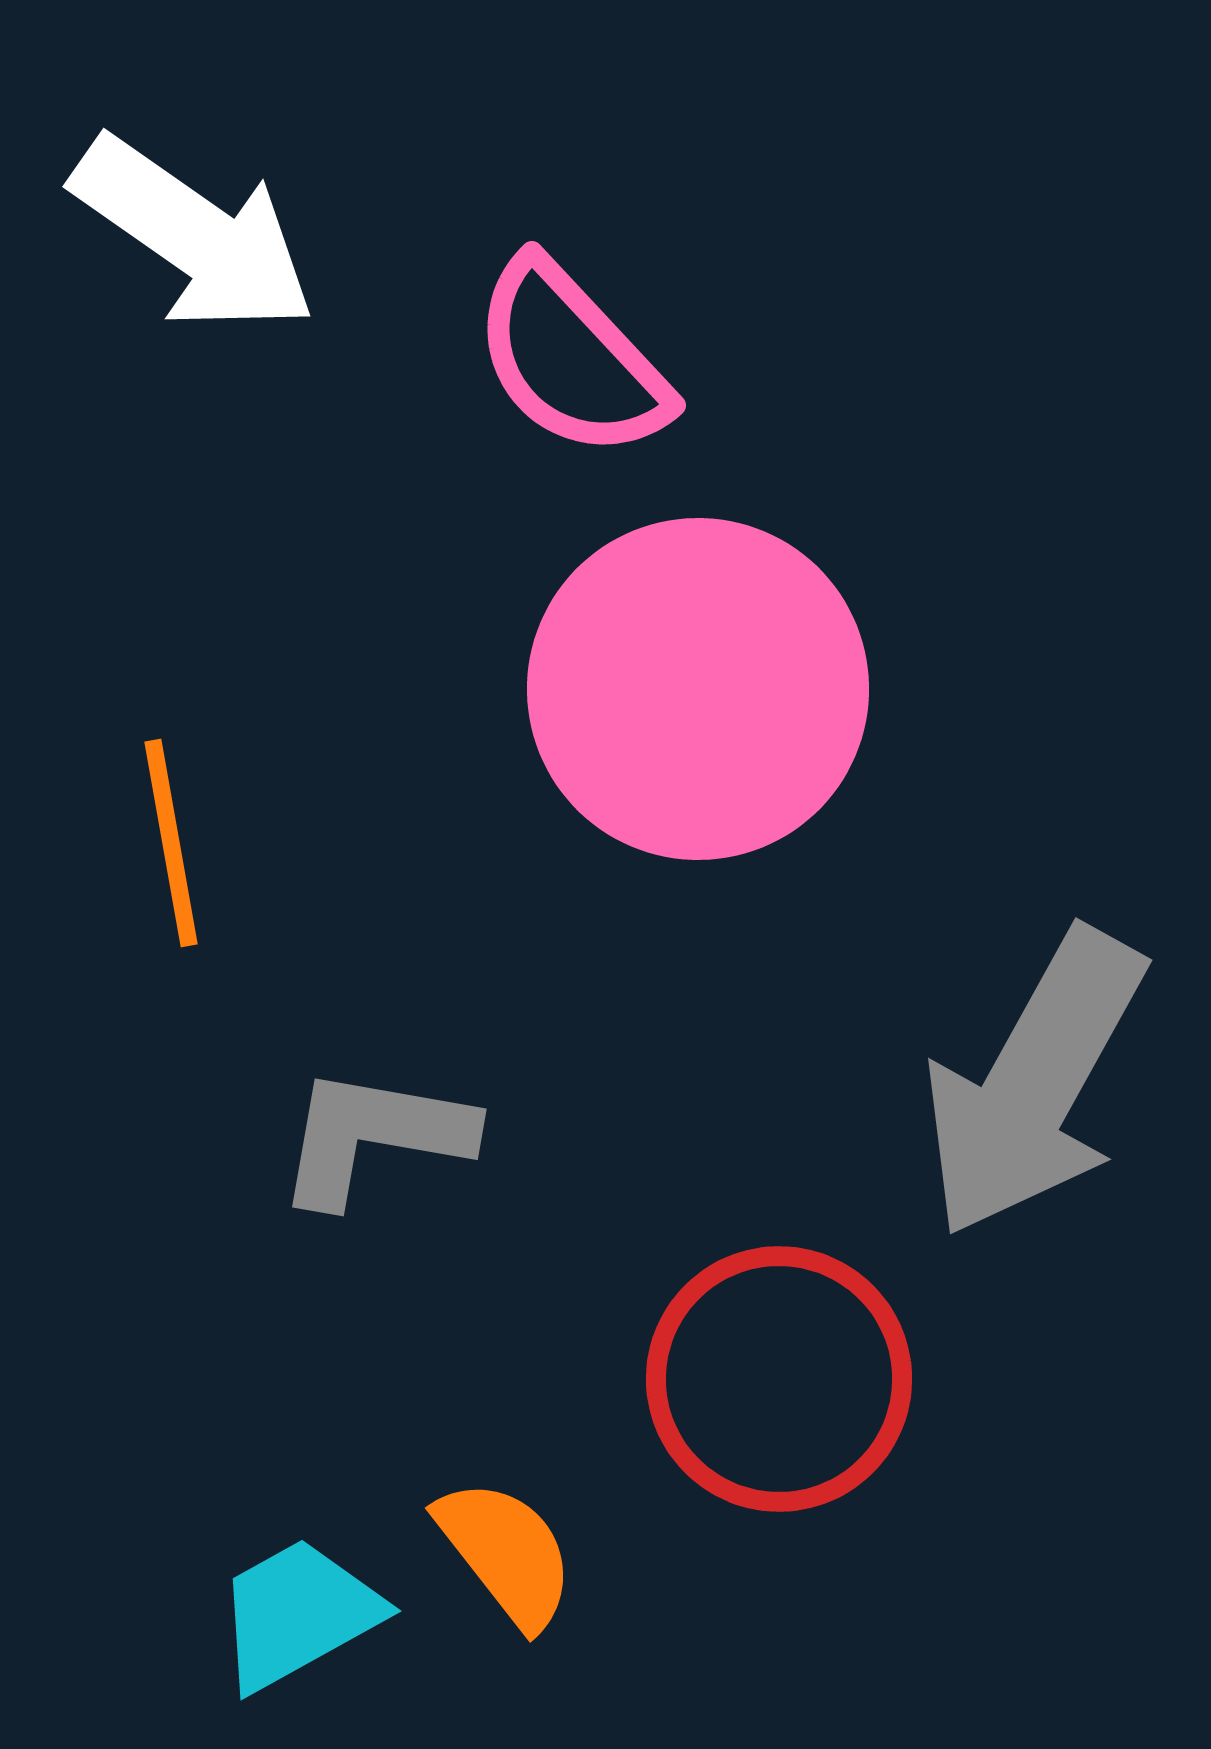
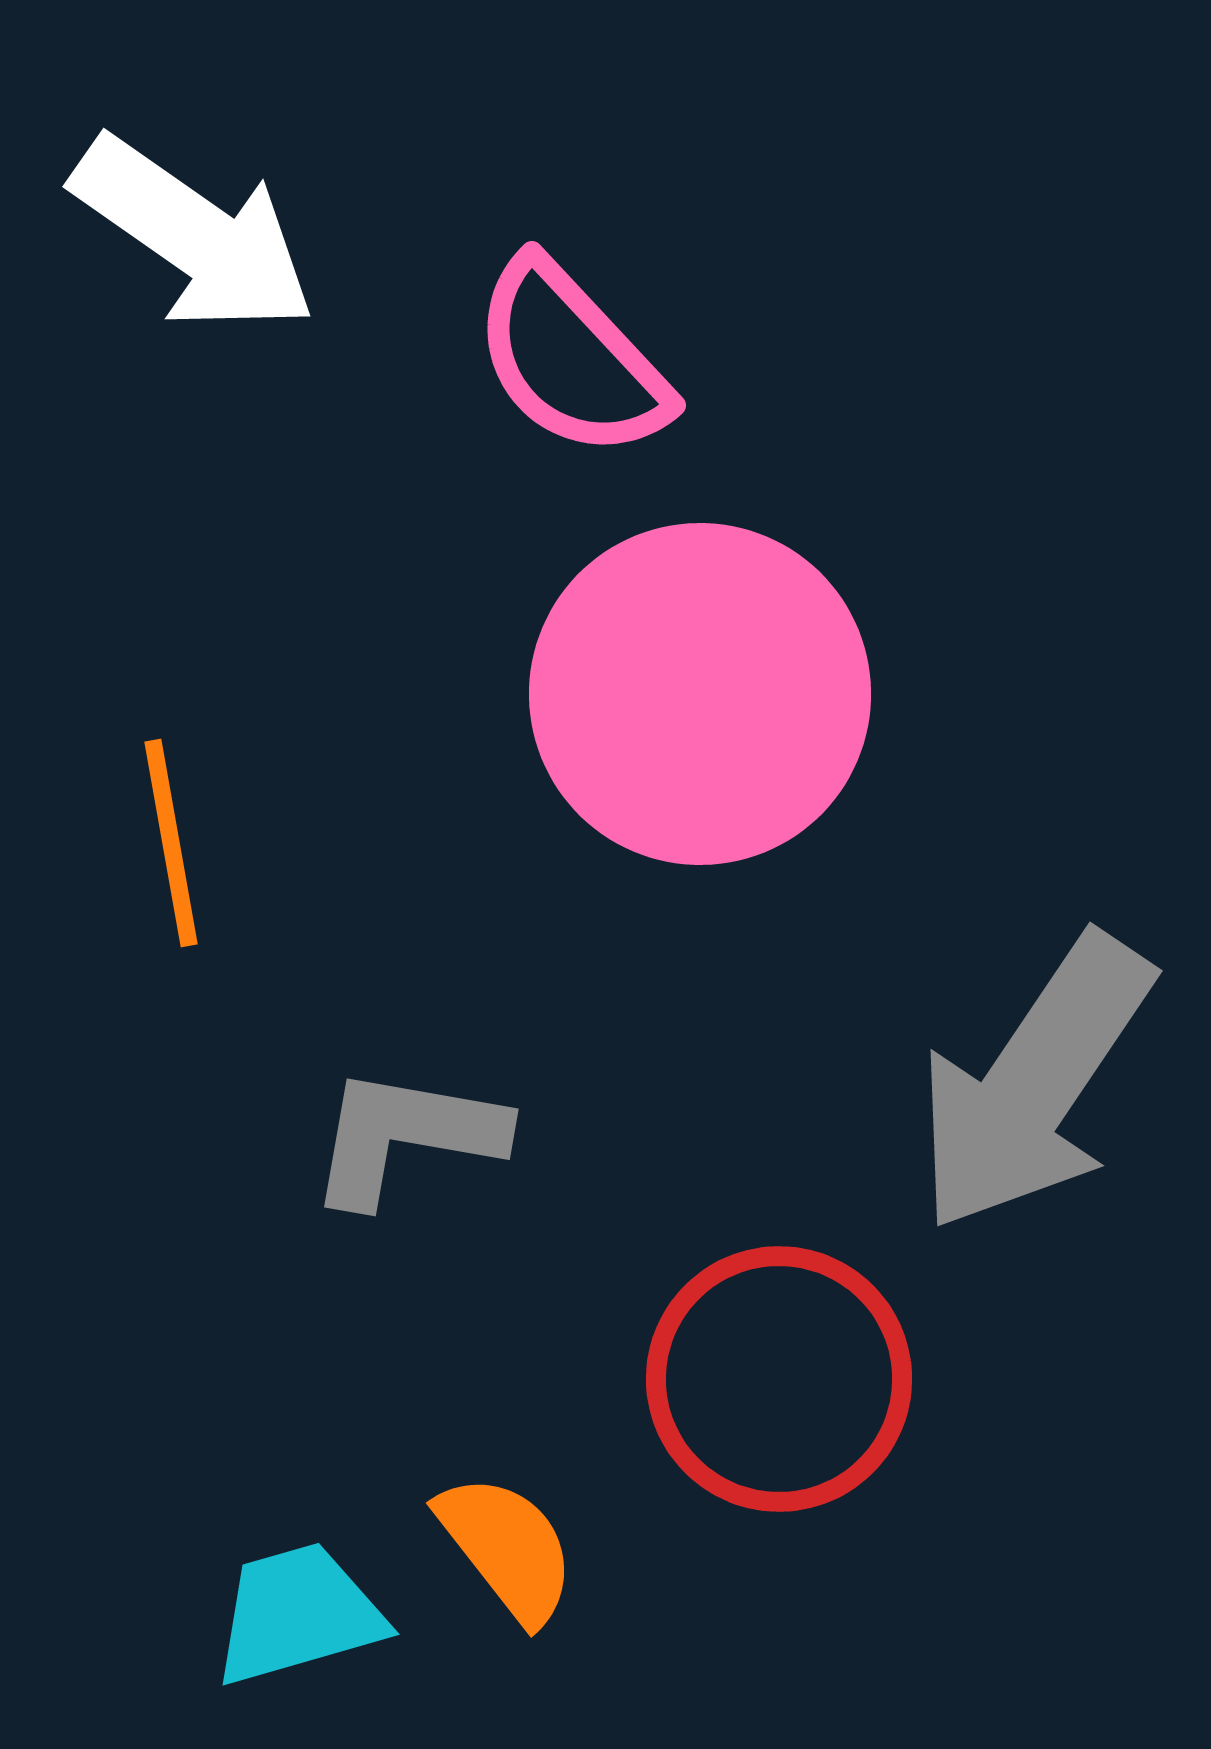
pink circle: moved 2 px right, 5 px down
gray arrow: rotated 5 degrees clockwise
gray L-shape: moved 32 px right
orange semicircle: moved 1 px right, 5 px up
cyan trapezoid: rotated 13 degrees clockwise
